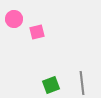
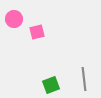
gray line: moved 2 px right, 4 px up
